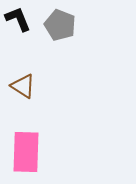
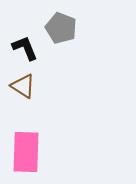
black L-shape: moved 7 px right, 29 px down
gray pentagon: moved 1 px right, 3 px down
